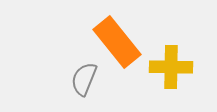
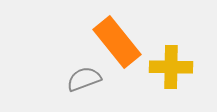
gray semicircle: rotated 48 degrees clockwise
